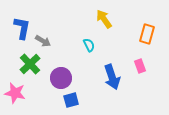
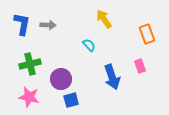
blue L-shape: moved 4 px up
orange rectangle: rotated 36 degrees counterclockwise
gray arrow: moved 5 px right, 16 px up; rotated 28 degrees counterclockwise
cyan semicircle: rotated 16 degrees counterclockwise
green cross: rotated 30 degrees clockwise
purple circle: moved 1 px down
pink star: moved 14 px right, 4 px down
